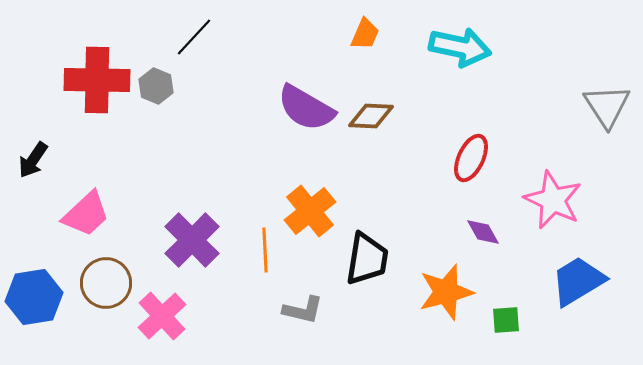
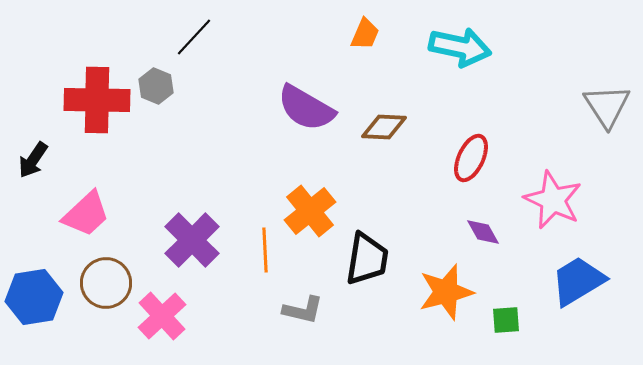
red cross: moved 20 px down
brown diamond: moved 13 px right, 11 px down
